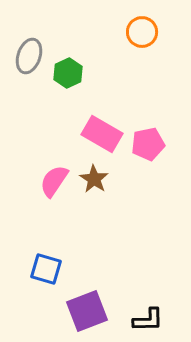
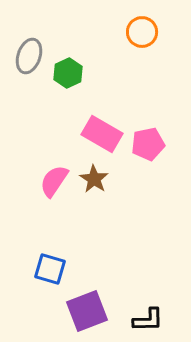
blue square: moved 4 px right
